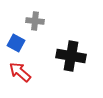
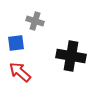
gray cross: rotated 12 degrees clockwise
blue square: rotated 36 degrees counterclockwise
